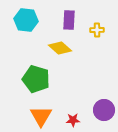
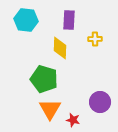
yellow cross: moved 2 px left, 9 px down
yellow diamond: rotated 50 degrees clockwise
green pentagon: moved 8 px right
purple circle: moved 4 px left, 8 px up
orange triangle: moved 9 px right, 7 px up
red star: rotated 16 degrees clockwise
